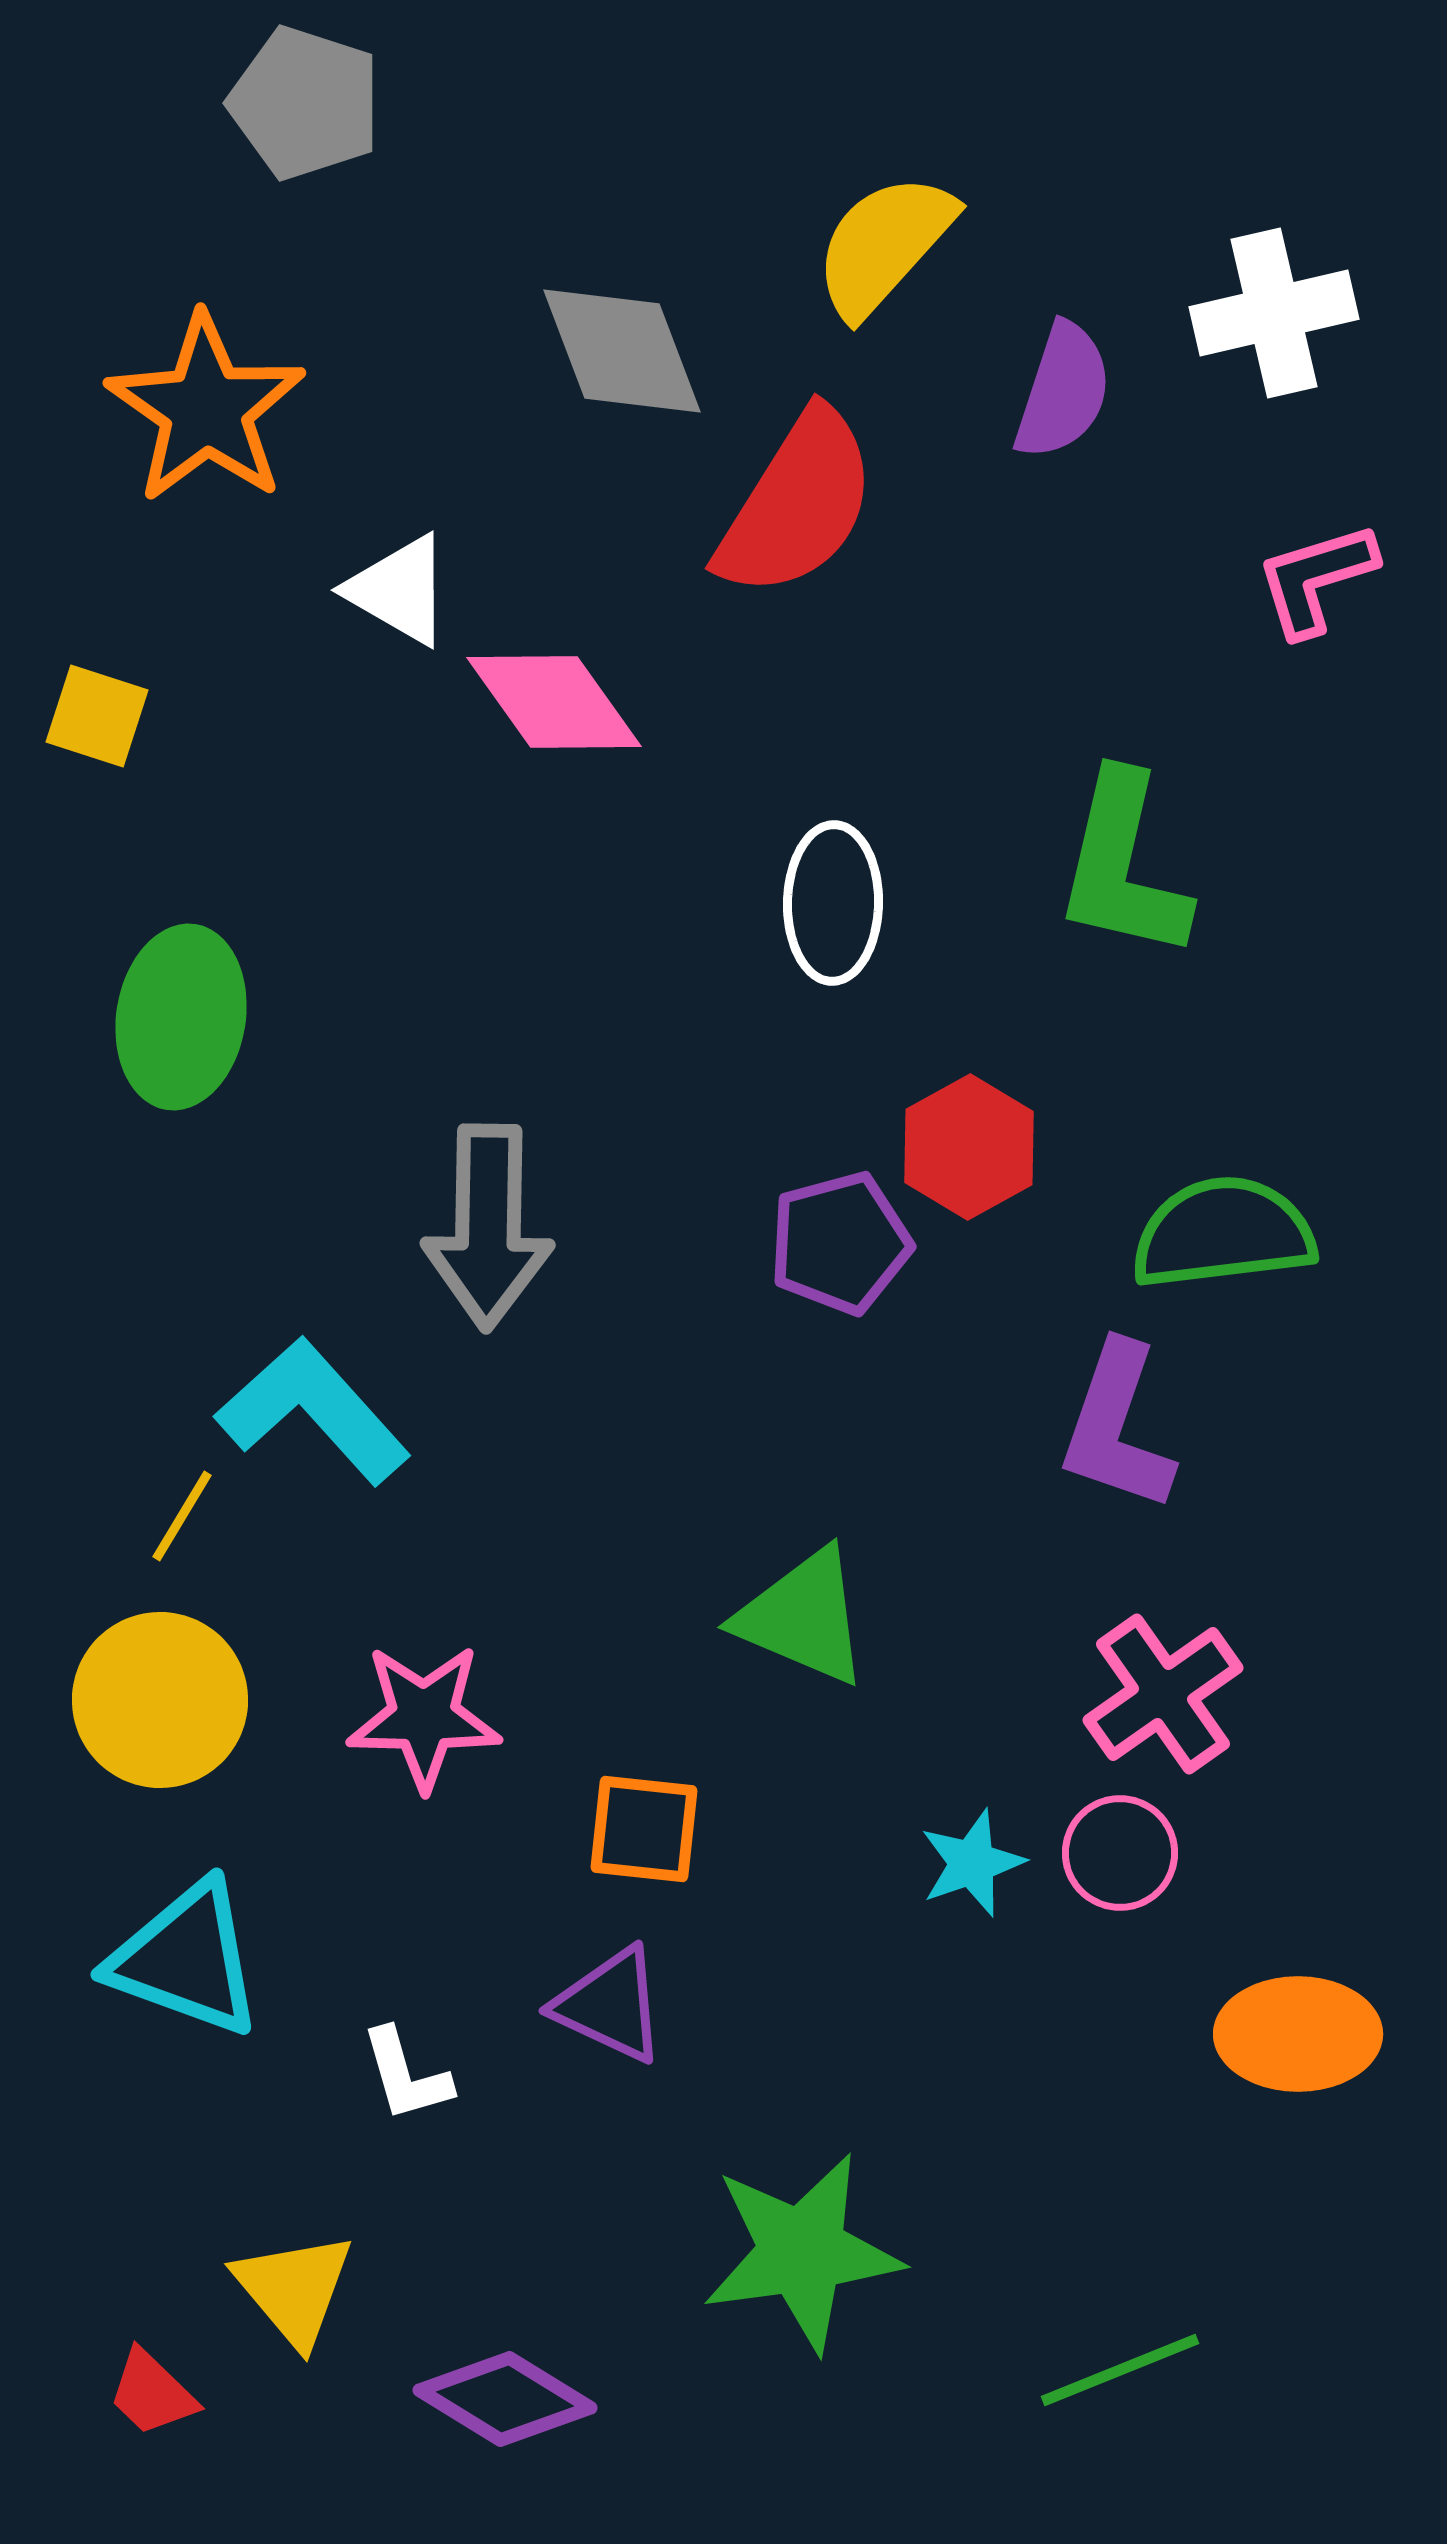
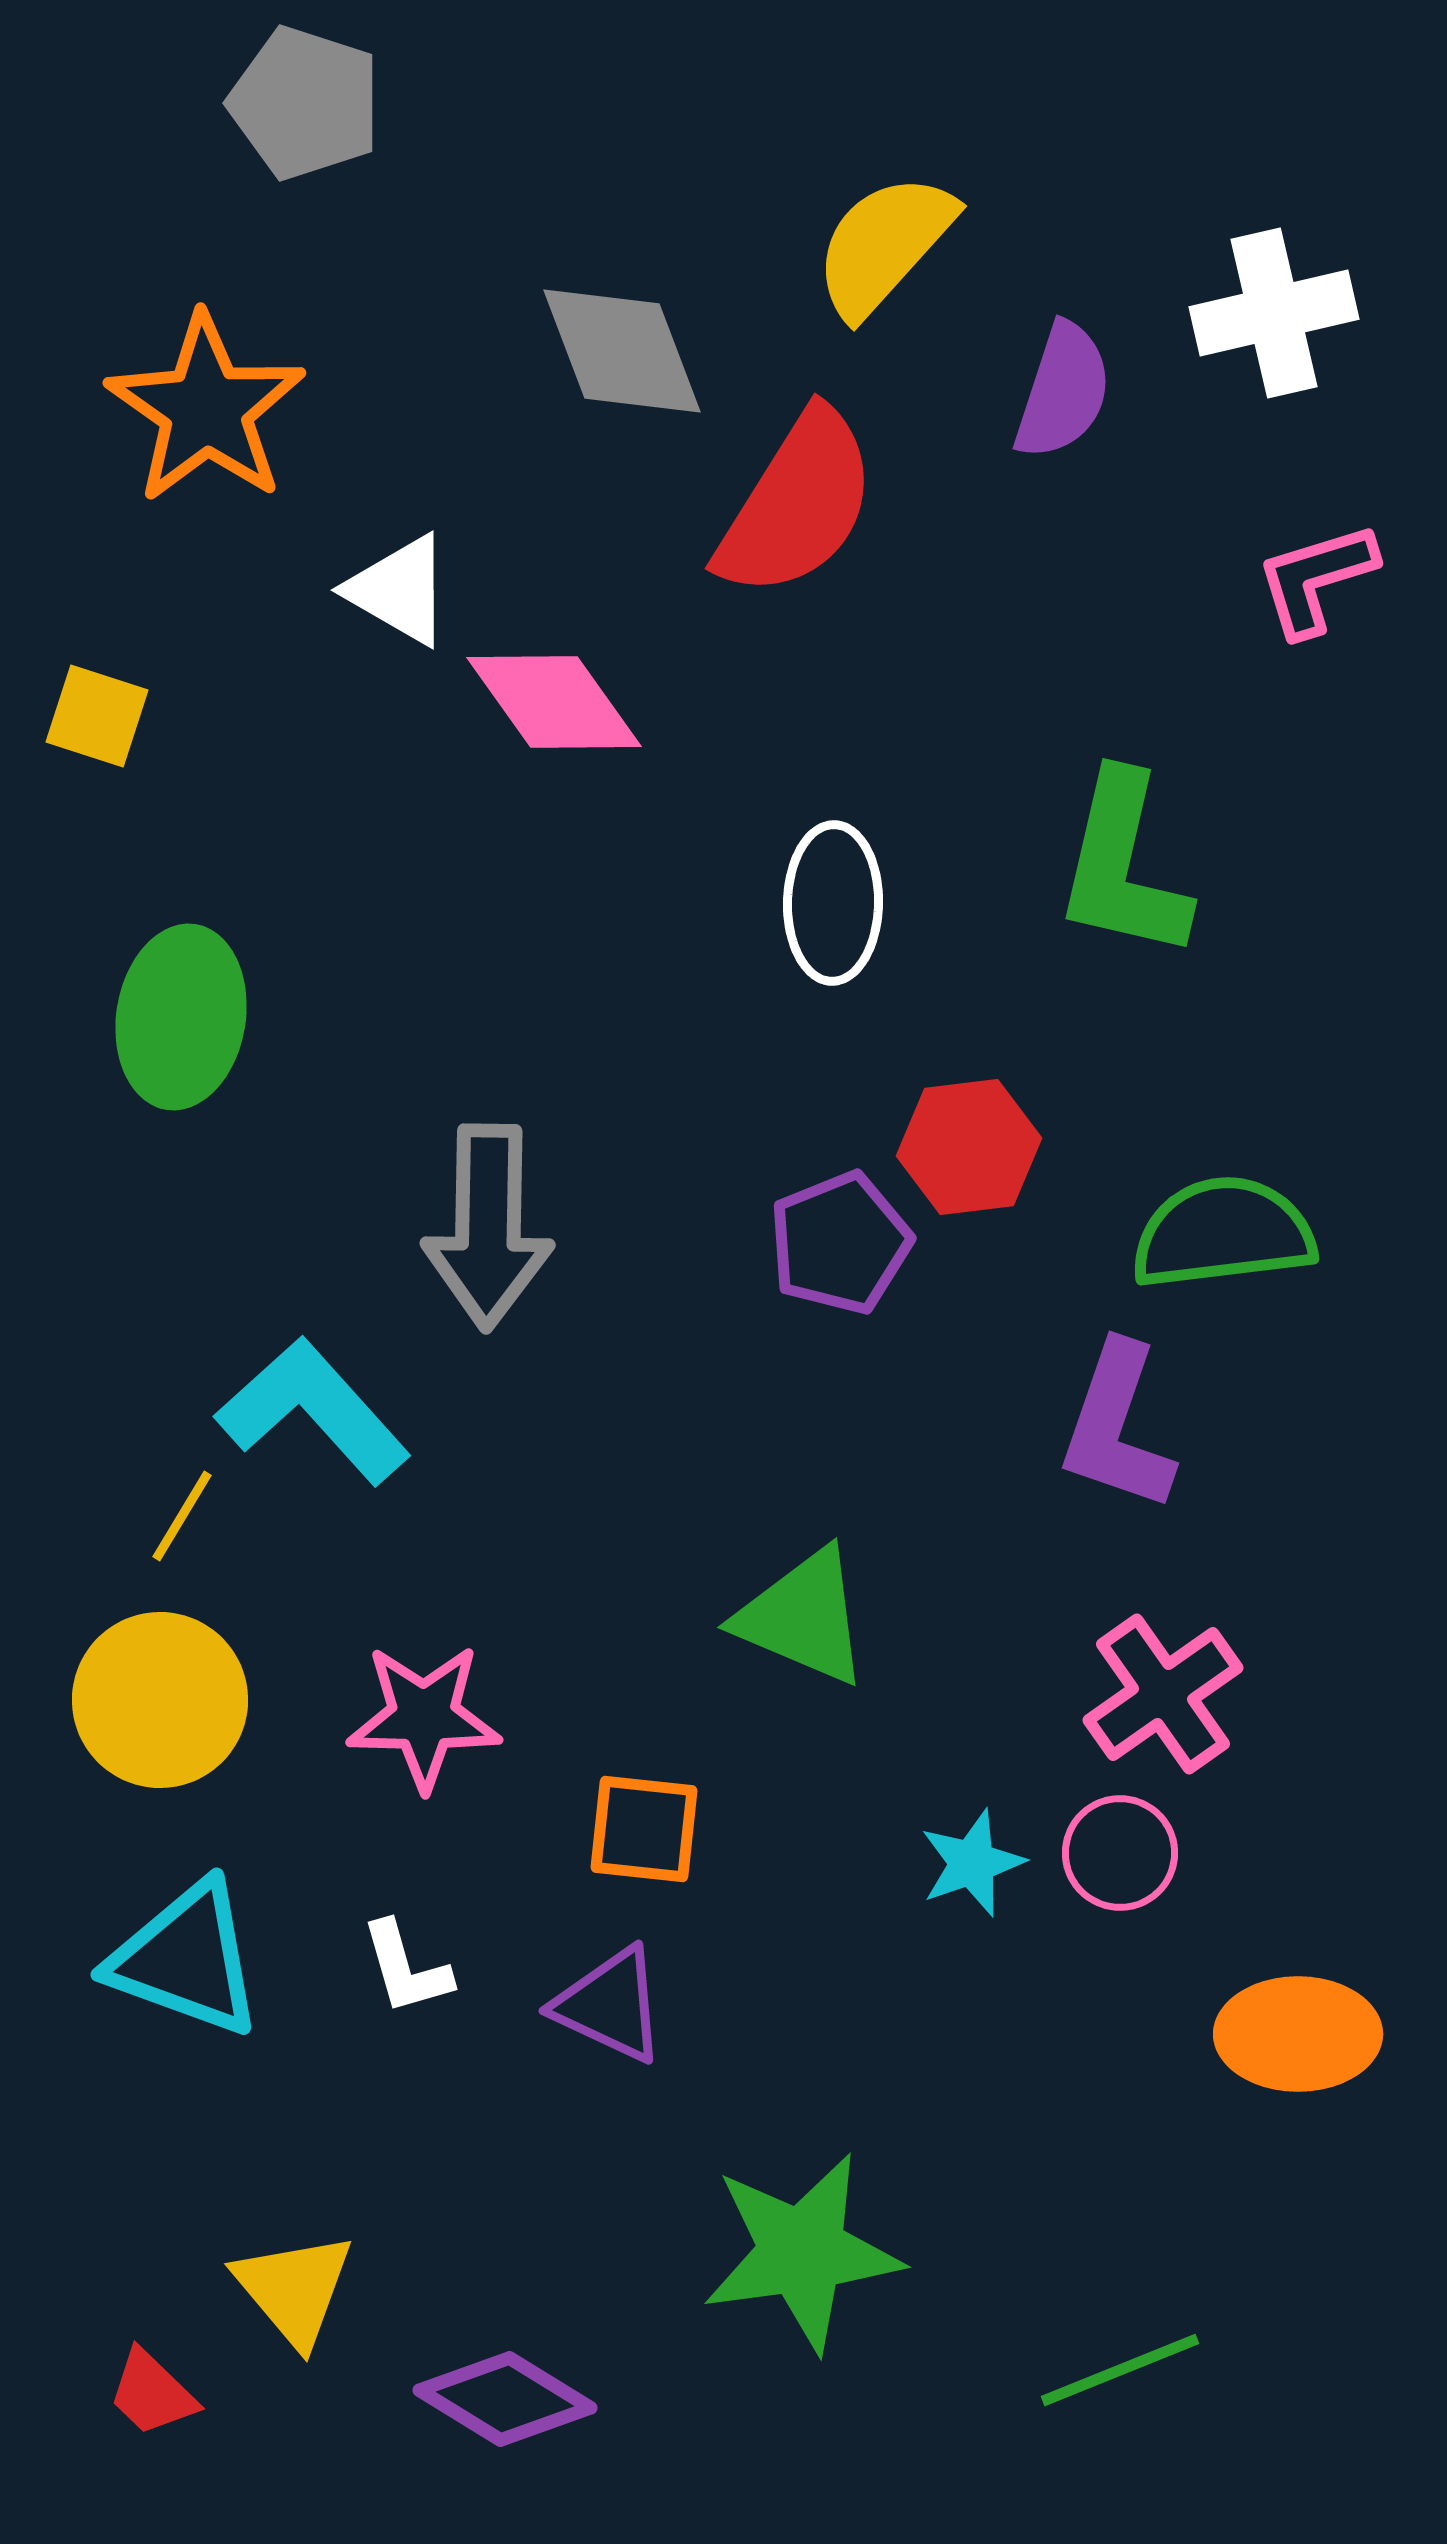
red hexagon: rotated 22 degrees clockwise
purple pentagon: rotated 7 degrees counterclockwise
white L-shape: moved 107 px up
